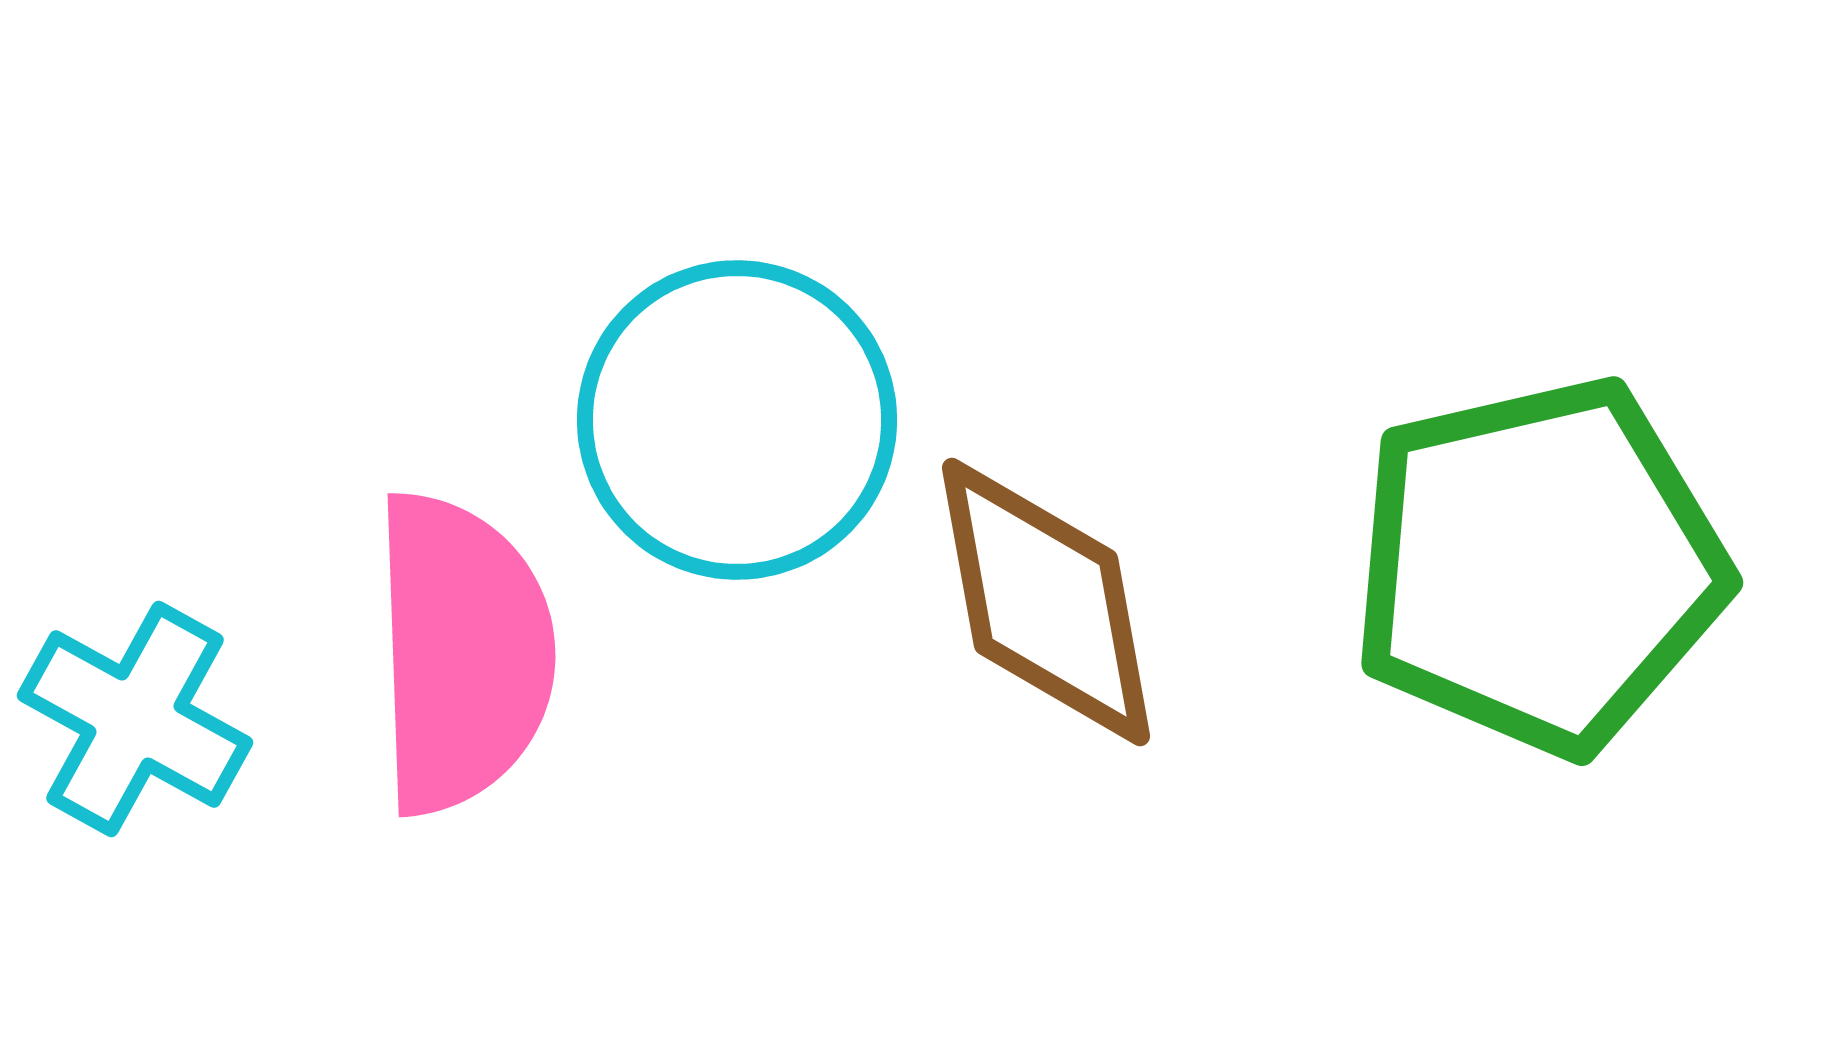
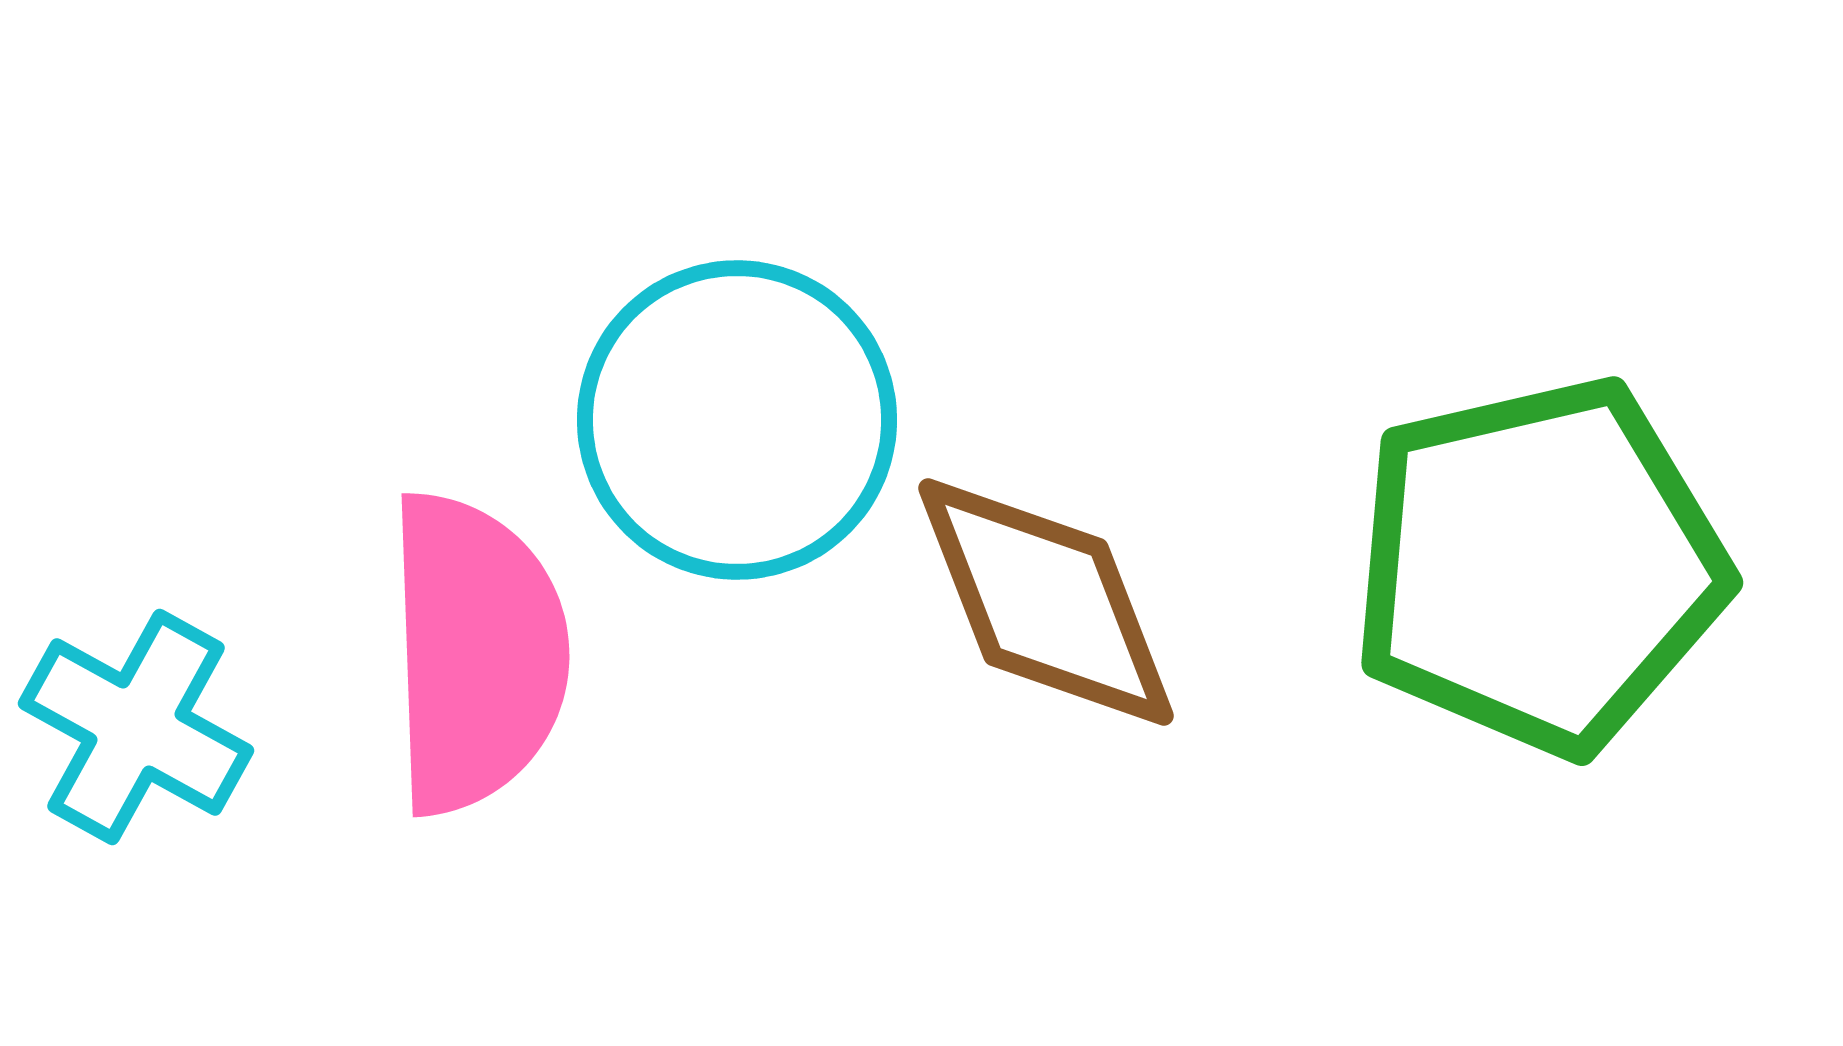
brown diamond: rotated 11 degrees counterclockwise
pink semicircle: moved 14 px right
cyan cross: moved 1 px right, 8 px down
